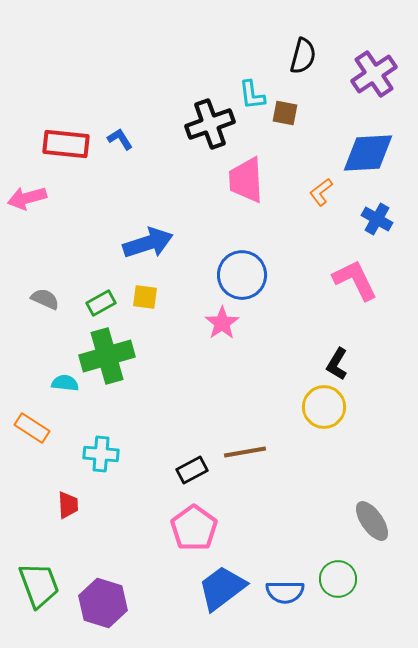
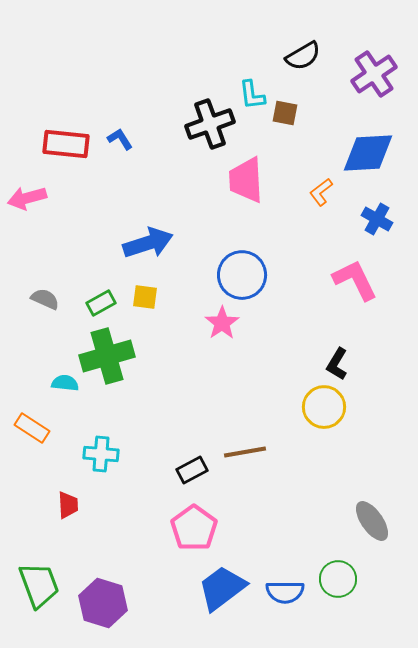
black semicircle: rotated 45 degrees clockwise
